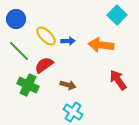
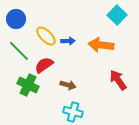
cyan cross: rotated 18 degrees counterclockwise
